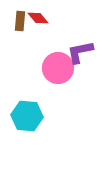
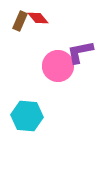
brown rectangle: rotated 18 degrees clockwise
pink circle: moved 2 px up
